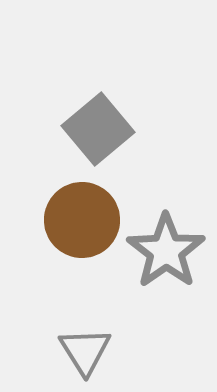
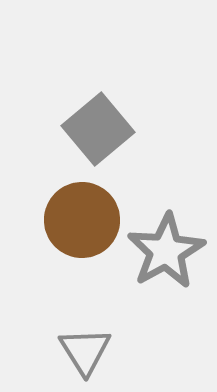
gray star: rotated 6 degrees clockwise
